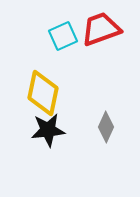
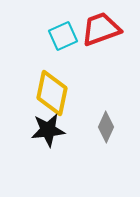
yellow diamond: moved 9 px right
